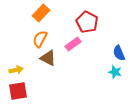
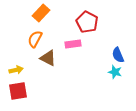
orange semicircle: moved 5 px left
pink rectangle: rotated 28 degrees clockwise
blue semicircle: moved 1 px left, 2 px down
